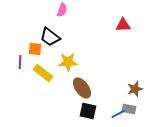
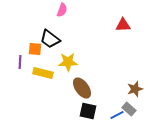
black trapezoid: moved 2 px down
yellow rectangle: rotated 24 degrees counterclockwise
gray rectangle: rotated 32 degrees clockwise
blue line: moved 1 px left, 1 px down
